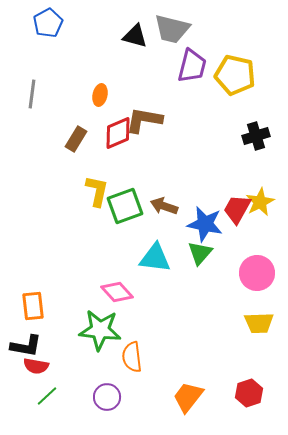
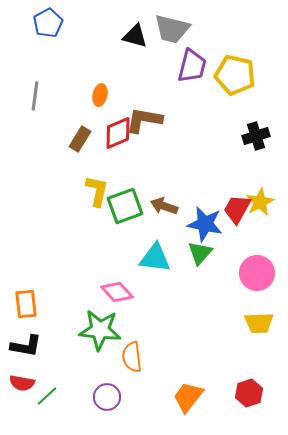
gray line: moved 3 px right, 2 px down
brown rectangle: moved 4 px right
orange rectangle: moved 7 px left, 2 px up
red semicircle: moved 14 px left, 17 px down
